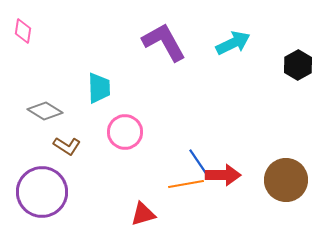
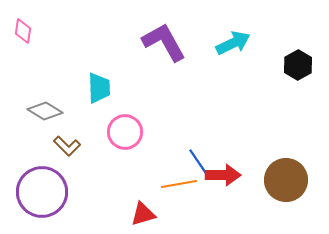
brown L-shape: rotated 12 degrees clockwise
orange line: moved 7 px left
